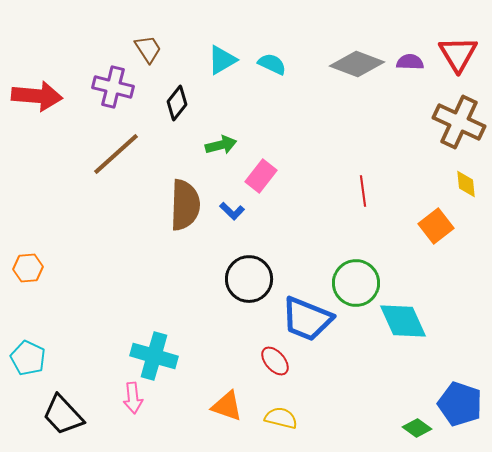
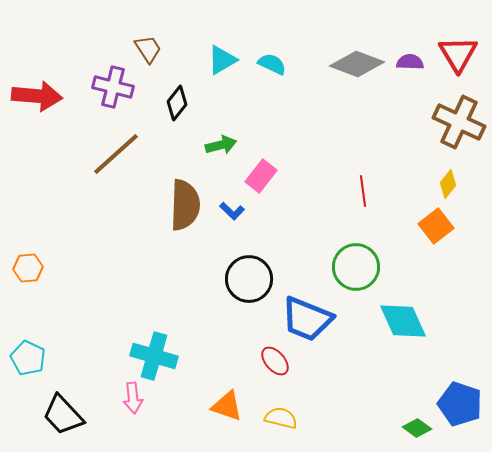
yellow diamond: moved 18 px left; rotated 44 degrees clockwise
green circle: moved 16 px up
